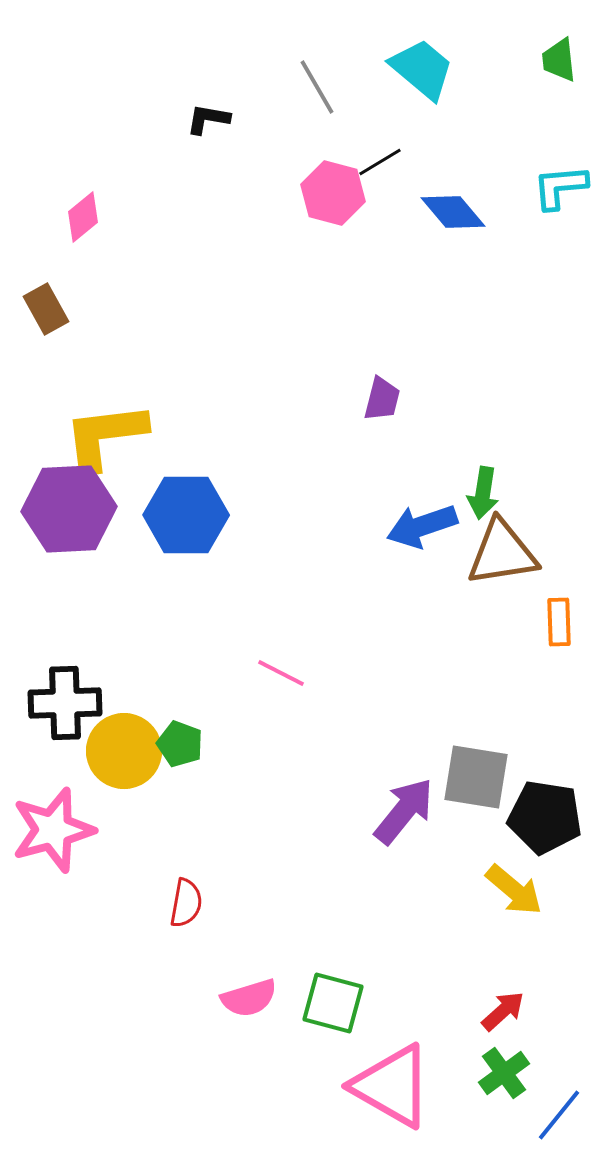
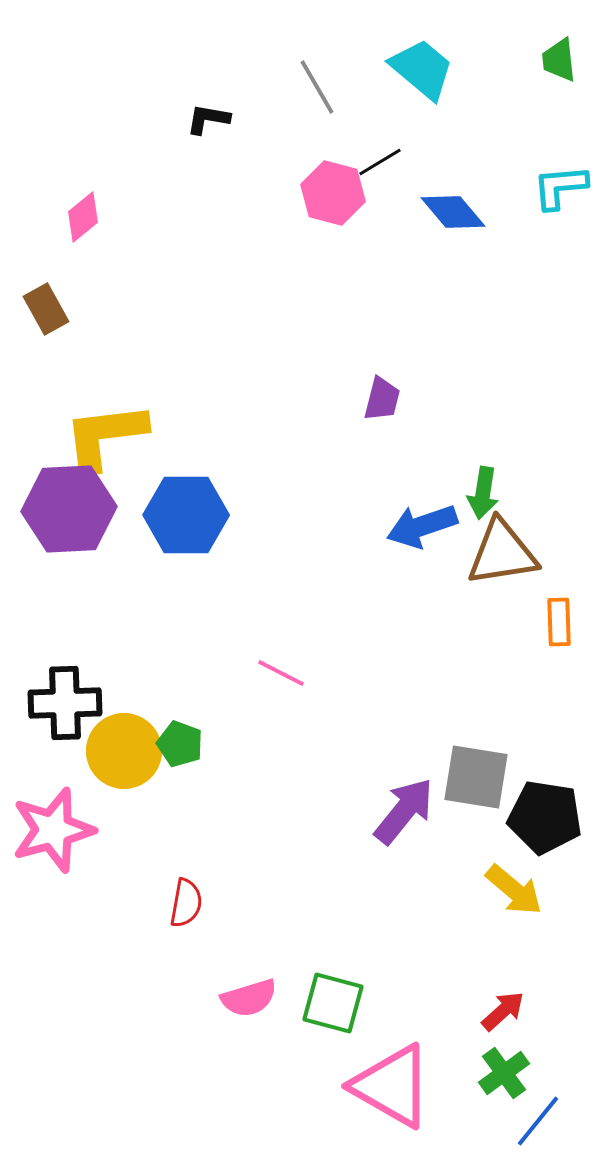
blue line: moved 21 px left, 6 px down
